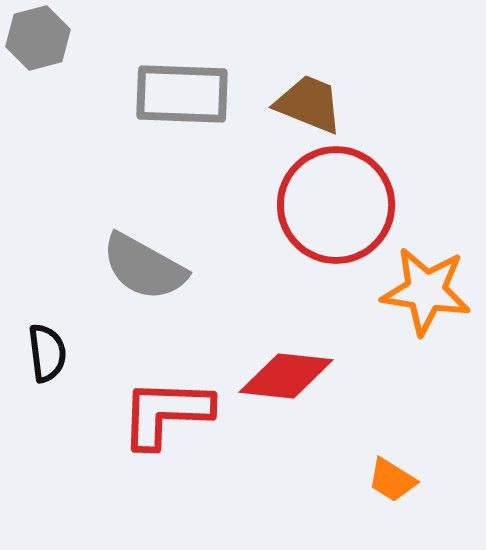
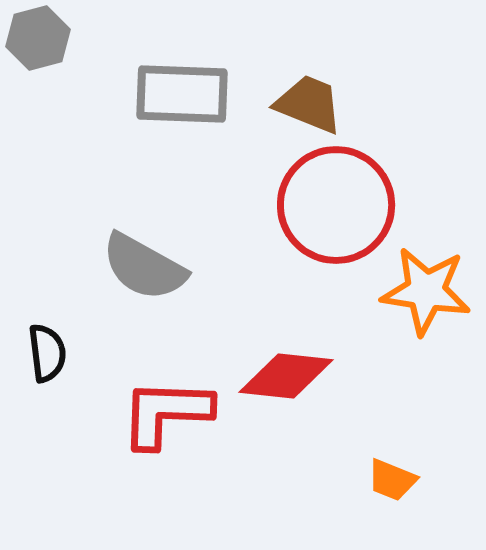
orange trapezoid: rotated 10 degrees counterclockwise
